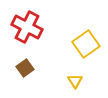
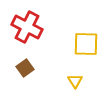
yellow square: rotated 36 degrees clockwise
